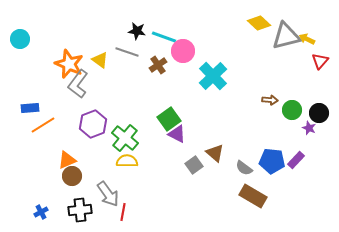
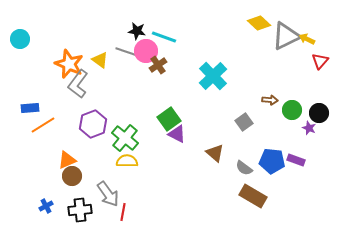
gray triangle: rotated 12 degrees counterclockwise
pink circle: moved 37 px left
purple rectangle: rotated 66 degrees clockwise
gray square: moved 50 px right, 43 px up
blue cross: moved 5 px right, 6 px up
